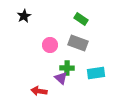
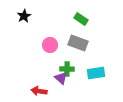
green cross: moved 1 px down
